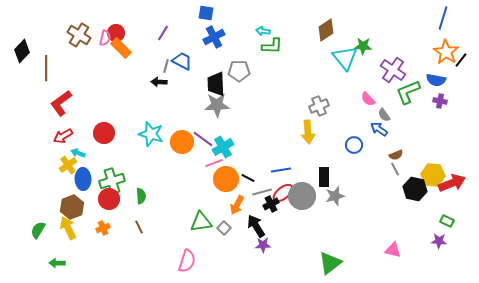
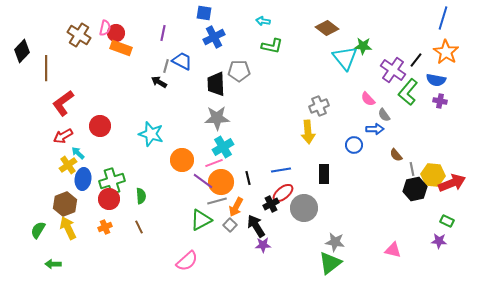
blue square at (206, 13): moved 2 px left
brown diamond at (326, 30): moved 1 px right, 2 px up; rotated 70 degrees clockwise
cyan arrow at (263, 31): moved 10 px up
purple line at (163, 33): rotated 21 degrees counterclockwise
pink semicircle at (105, 38): moved 10 px up
green L-shape at (272, 46): rotated 10 degrees clockwise
orange rectangle at (121, 48): rotated 25 degrees counterclockwise
black line at (461, 60): moved 45 px left
black arrow at (159, 82): rotated 28 degrees clockwise
green L-shape at (408, 92): rotated 28 degrees counterclockwise
red L-shape at (61, 103): moved 2 px right
gray star at (217, 105): moved 13 px down
blue arrow at (379, 129): moved 4 px left; rotated 144 degrees clockwise
red circle at (104, 133): moved 4 px left, 7 px up
purple line at (203, 139): moved 42 px down
orange circle at (182, 142): moved 18 px down
cyan arrow at (78, 153): rotated 24 degrees clockwise
brown semicircle at (396, 155): rotated 72 degrees clockwise
gray line at (395, 169): moved 17 px right; rotated 16 degrees clockwise
black rectangle at (324, 177): moved 3 px up
black line at (248, 178): rotated 48 degrees clockwise
blue ellipse at (83, 179): rotated 10 degrees clockwise
orange circle at (226, 179): moved 5 px left, 3 px down
black hexagon at (415, 189): rotated 25 degrees counterclockwise
gray line at (262, 192): moved 45 px left, 9 px down
gray circle at (302, 196): moved 2 px right, 12 px down
gray star at (335, 196): moved 46 px down; rotated 24 degrees clockwise
orange arrow at (237, 205): moved 1 px left, 2 px down
brown hexagon at (72, 207): moved 7 px left, 3 px up
green triangle at (201, 222): moved 2 px up; rotated 20 degrees counterclockwise
orange cross at (103, 228): moved 2 px right, 1 px up
gray square at (224, 228): moved 6 px right, 3 px up
pink semicircle at (187, 261): rotated 30 degrees clockwise
green arrow at (57, 263): moved 4 px left, 1 px down
